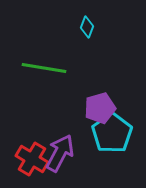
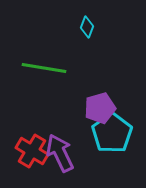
purple arrow: rotated 54 degrees counterclockwise
red cross: moved 8 px up
